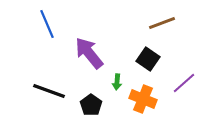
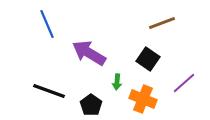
purple arrow: rotated 20 degrees counterclockwise
